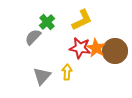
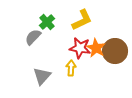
yellow arrow: moved 4 px right, 4 px up
